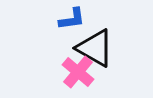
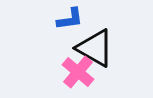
blue L-shape: moved 2 px left
